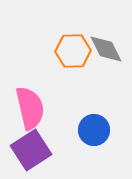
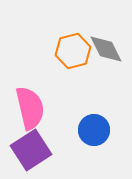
orange hexagon: rotated 12 degrees counterclockwise
